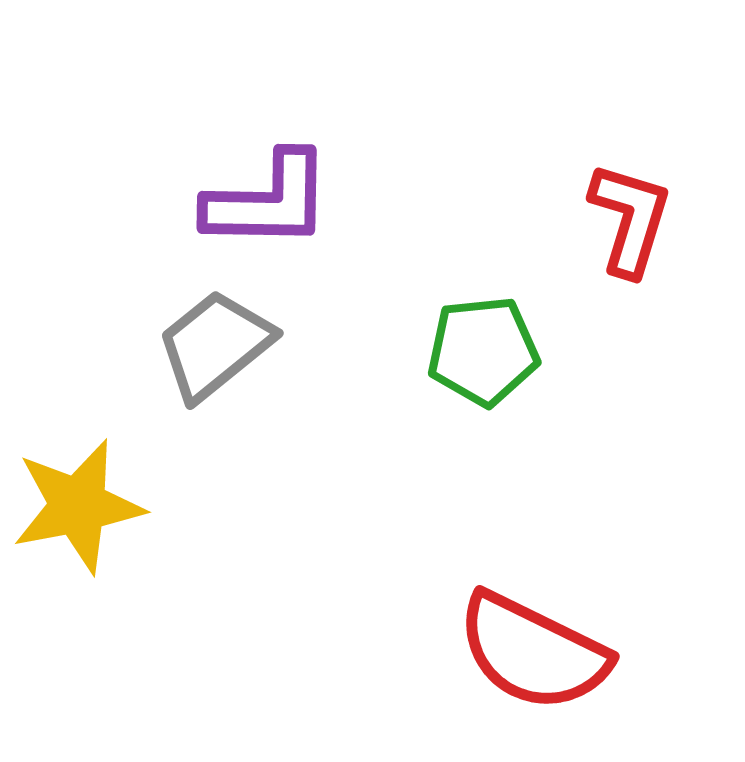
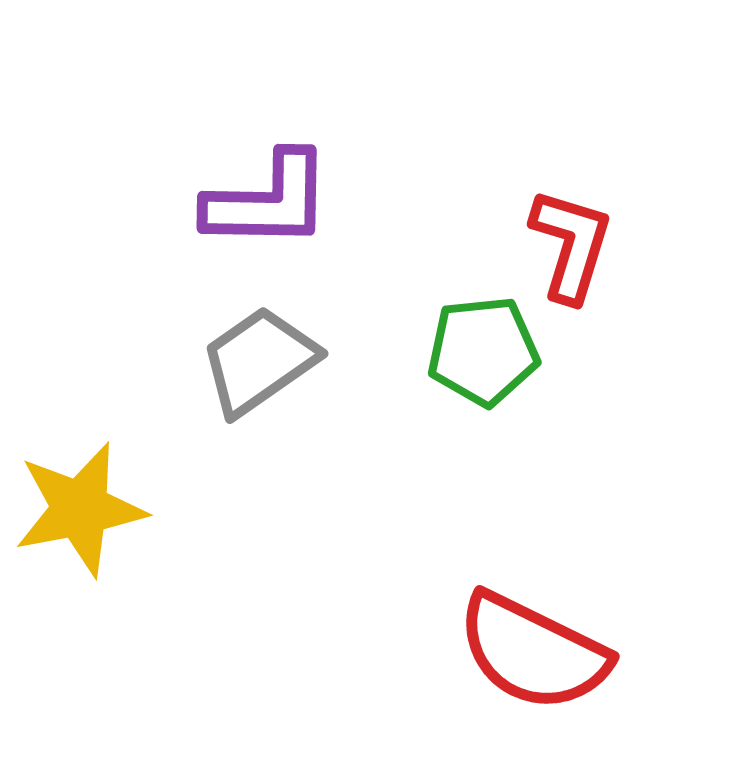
red L-shape: moved 59 px left, 26 px down
gray trapezoid: moved 44 px right, 16 px down; rotated 4 degrees clockwise
yellow star: moved 2 px right, 3 px down
